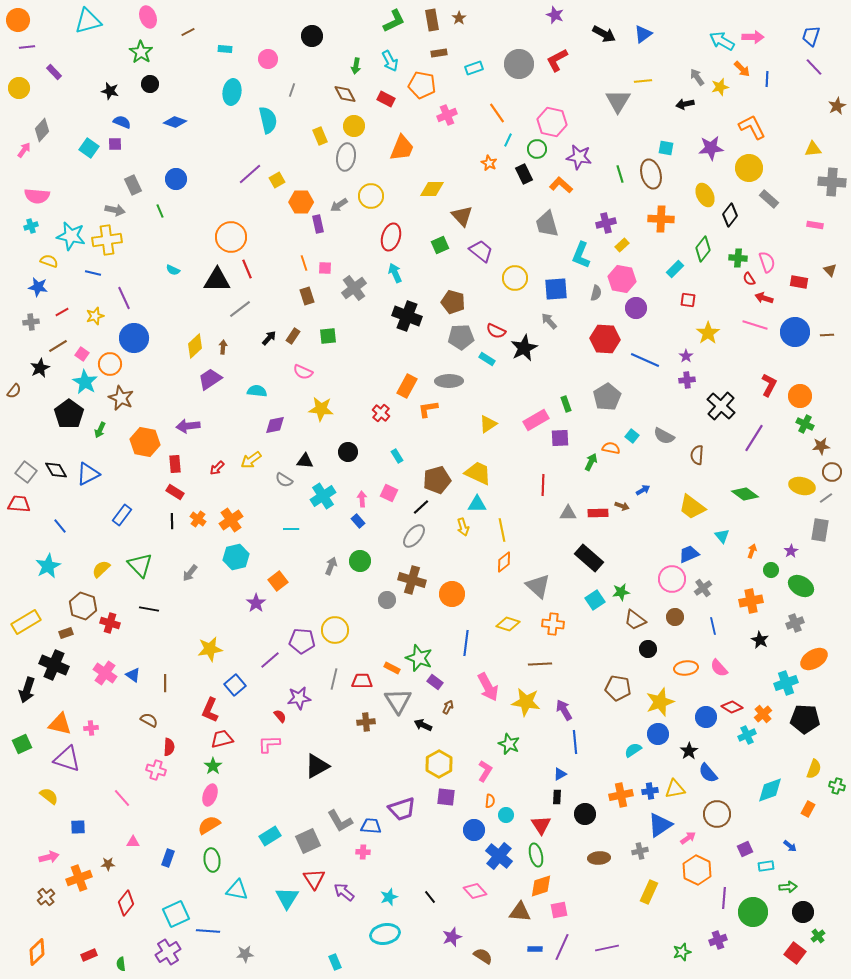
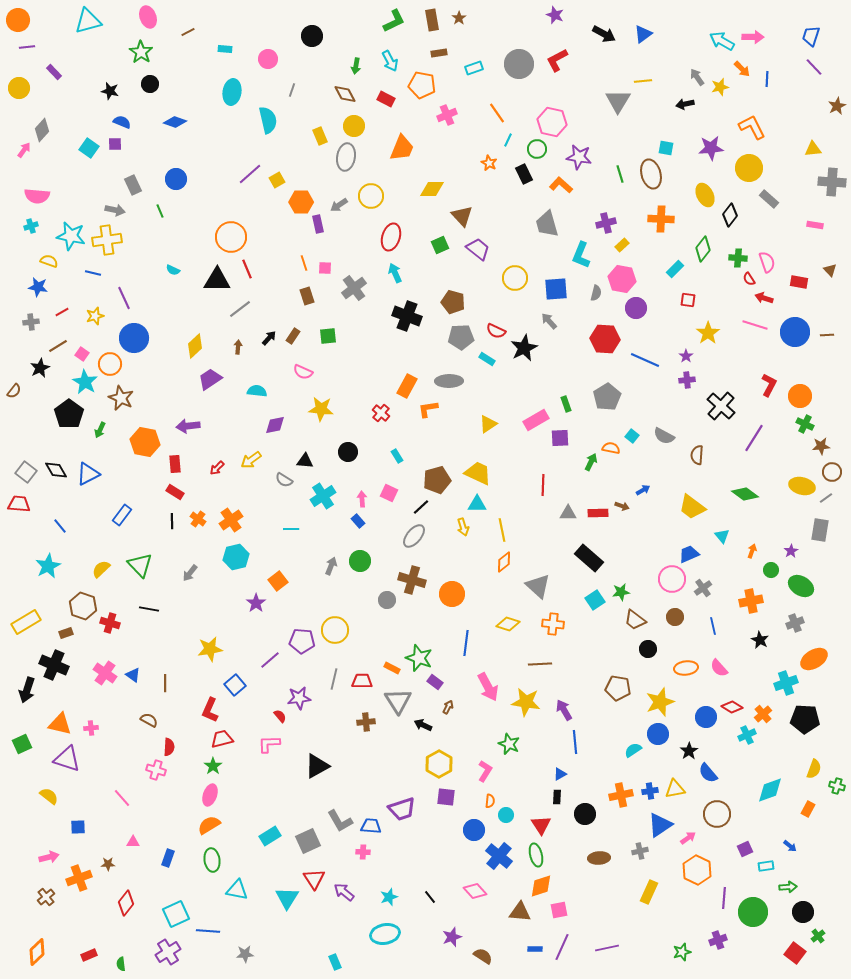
purple trapezoid at (481, 251): moved 3 px left, 2 px up
brown arrow at (223, 347): moved 15 px right
